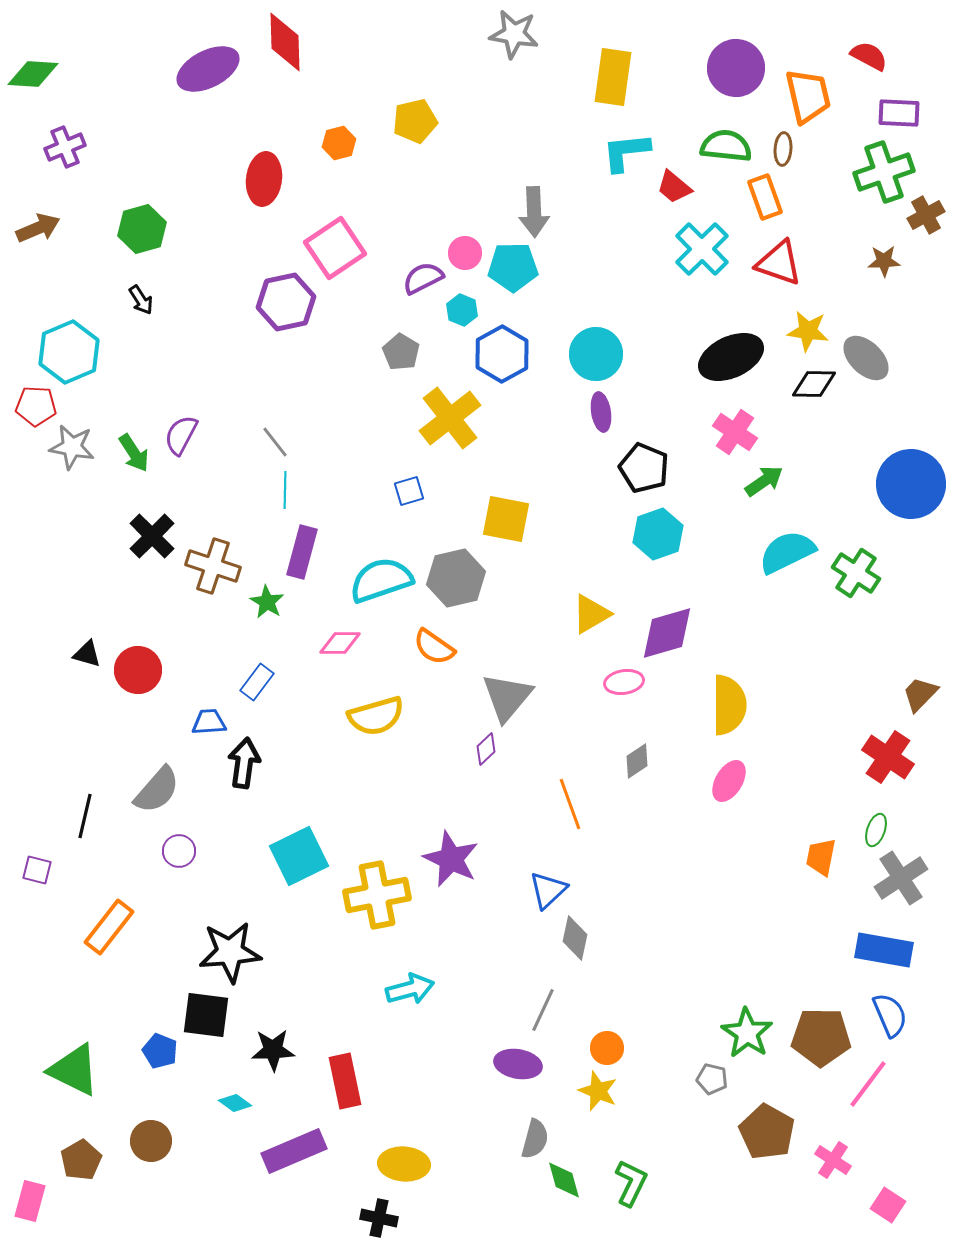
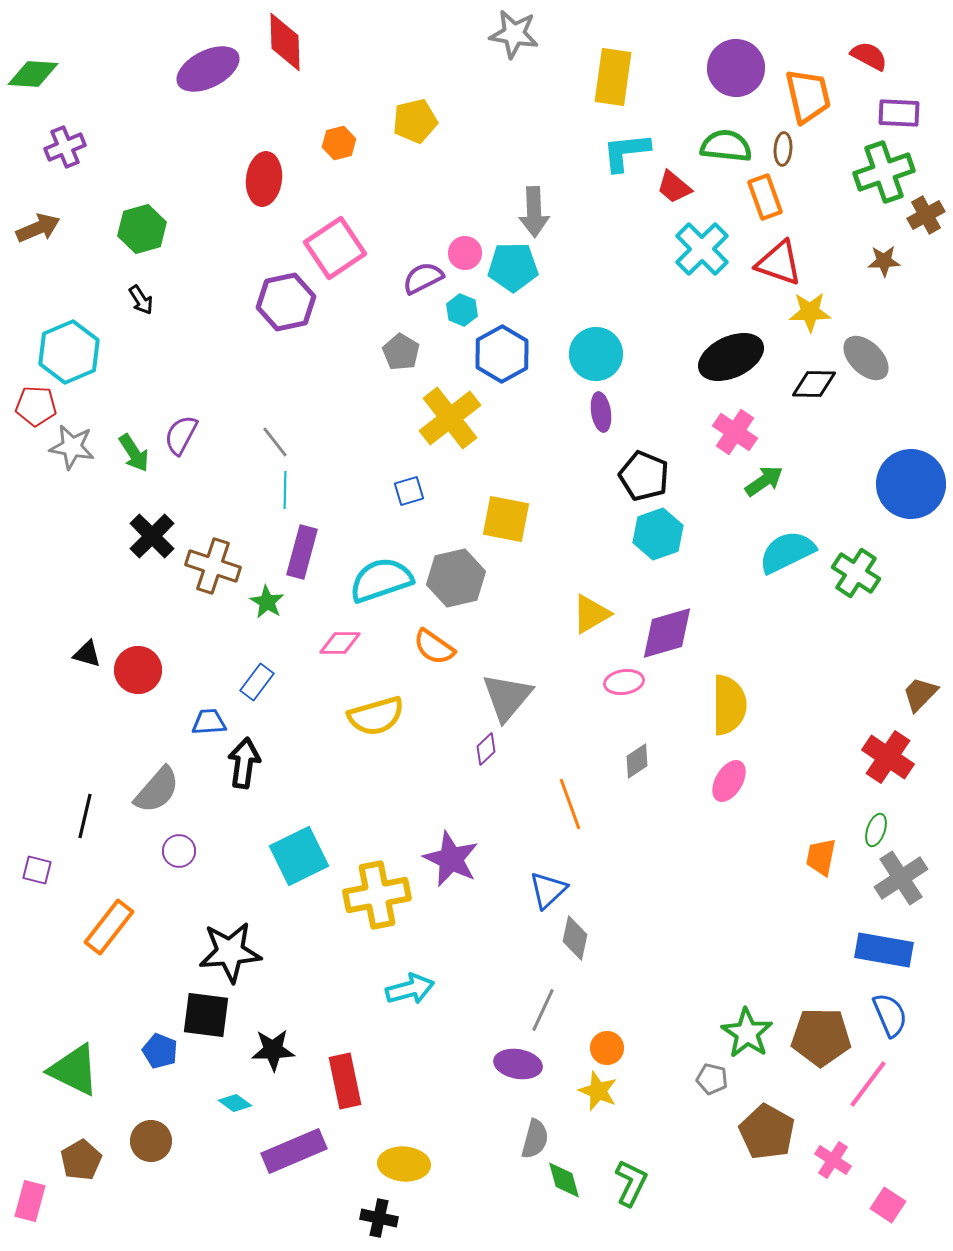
yellow star at (808, 331): moved 2 px right, 19 px up; rotated 9 degrees counterclockwise
black pentagon at (644, 468): moved 8 px down
